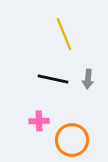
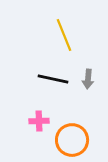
yellow line: moved 1 px down
